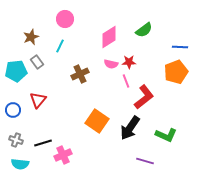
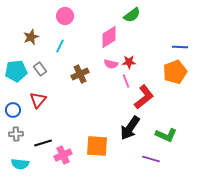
pink circle: moved 3 px up
green semicircle: moved 12 px left, 15 px up
gray rectangle: moved 3 px right, 7 px down
orange pentagon: moved 1 px left
orange square: moved 25 px down; rotated 30 degrees counterclockwise
gray cross: moved 6 px up; rotated 24 degrees counterclockwise
purple line: moved 6 px right, 2 px up
